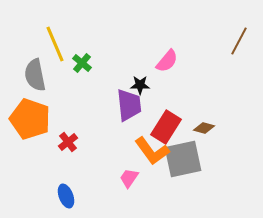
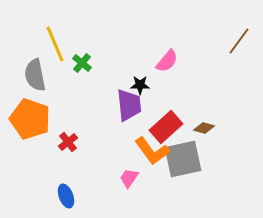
brown line: rotated 8 degrees clockwise
red rectangle: rotated 16 degrees clockwise
